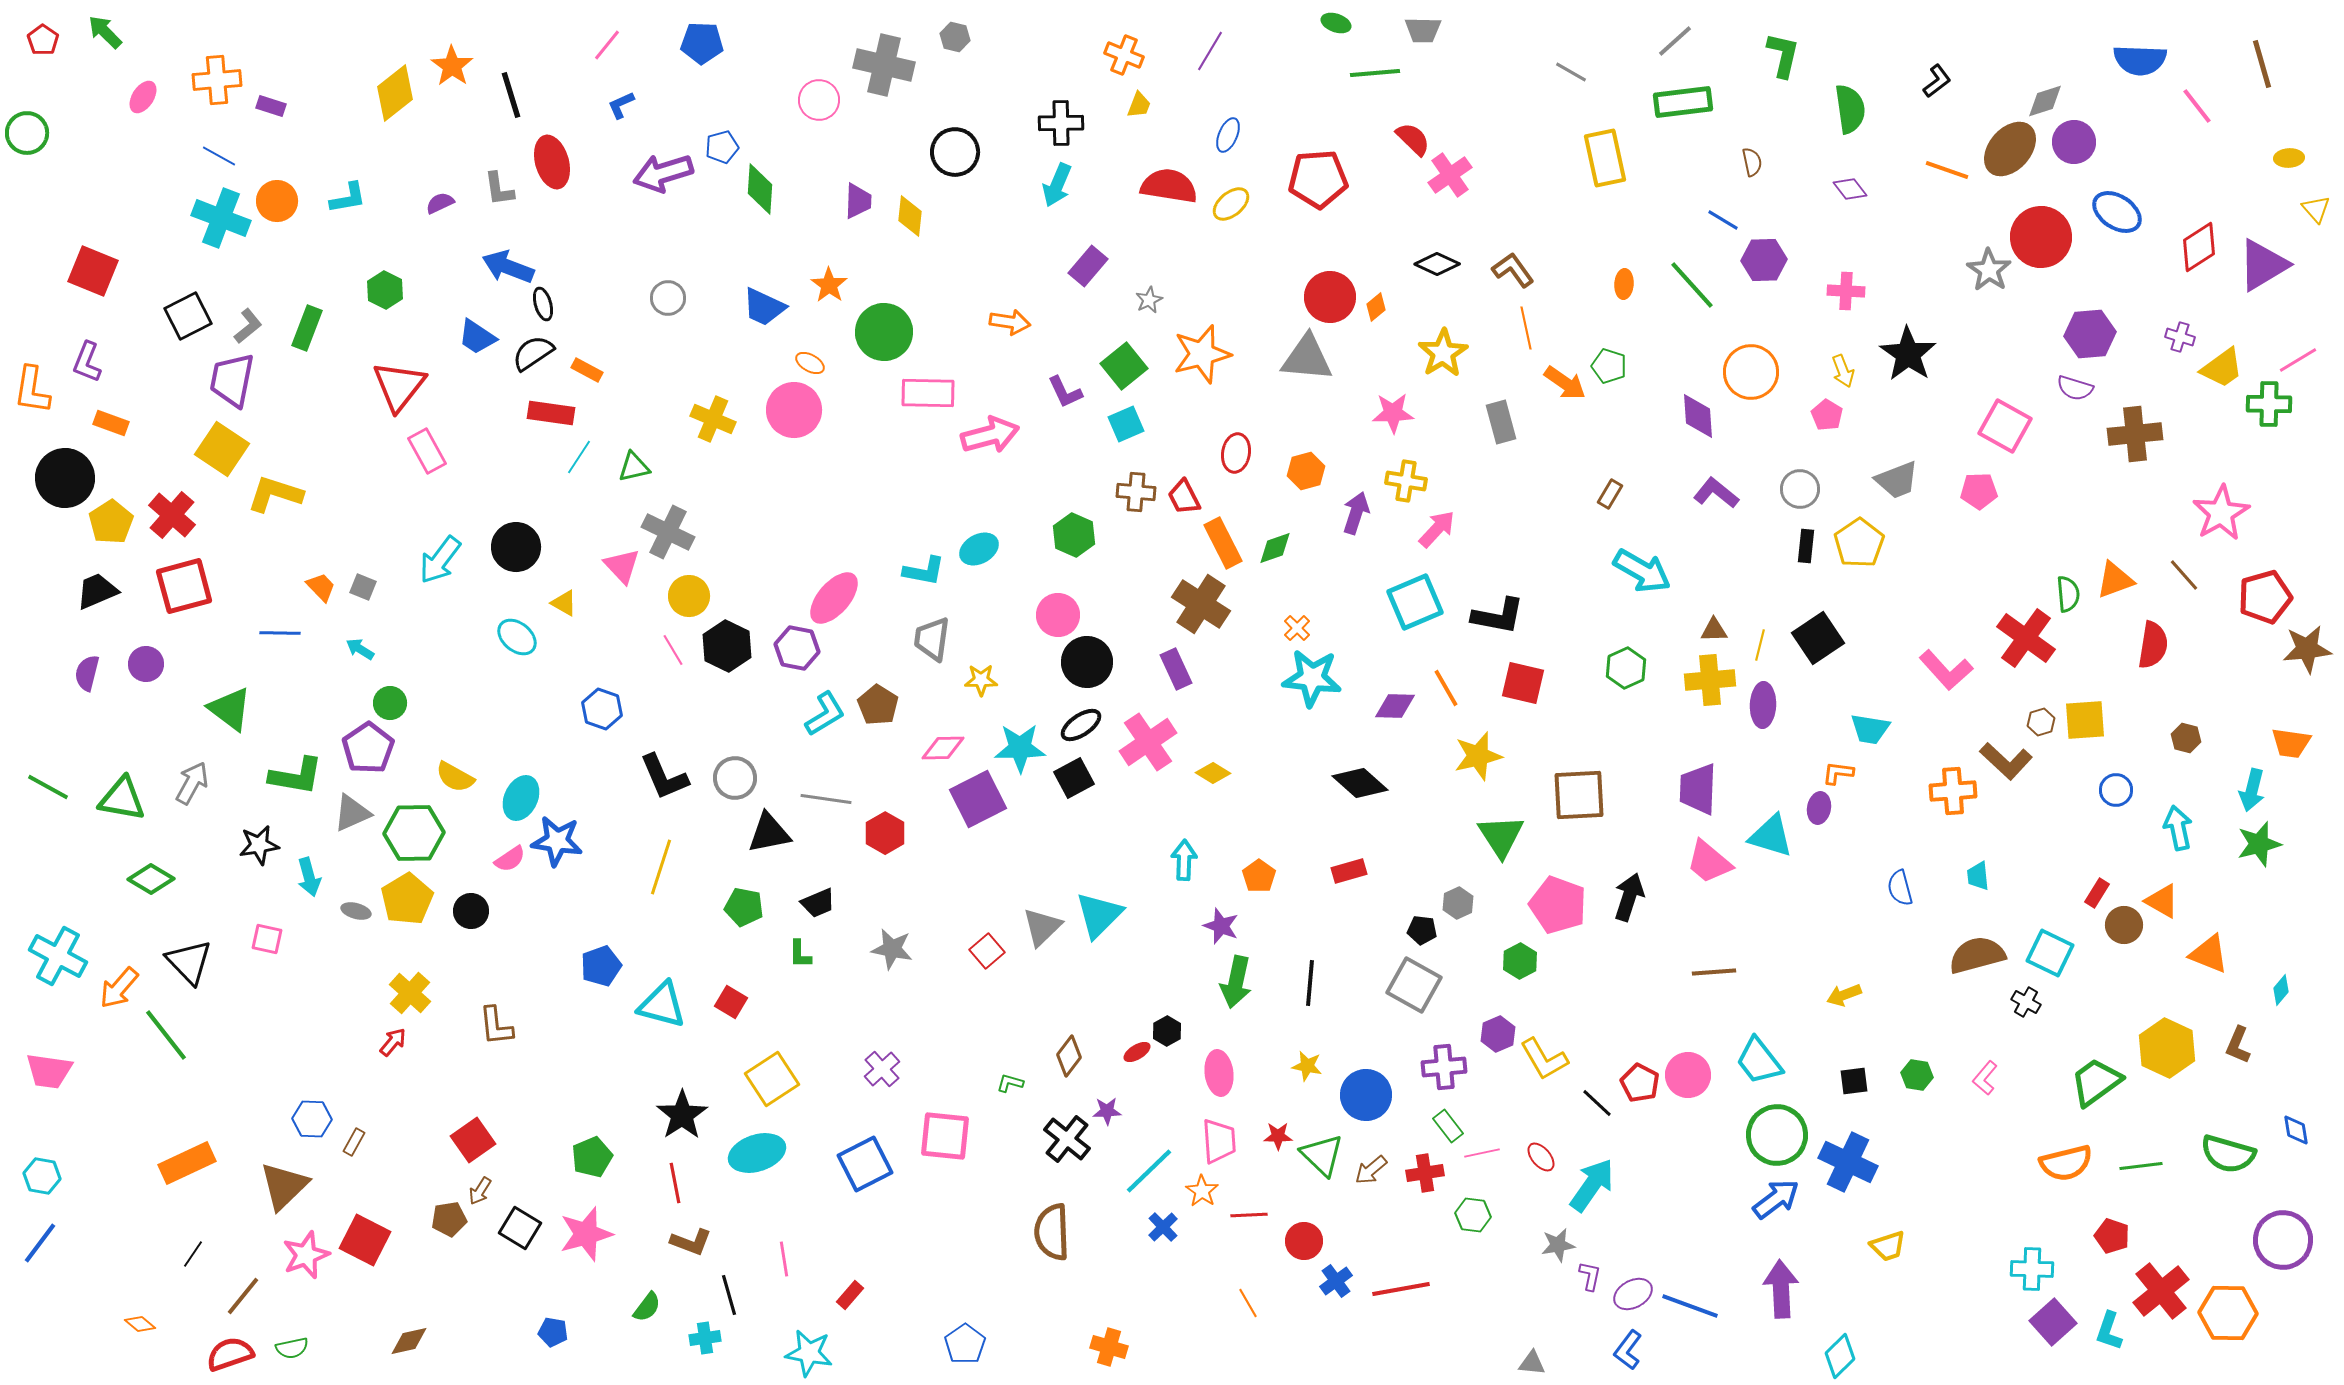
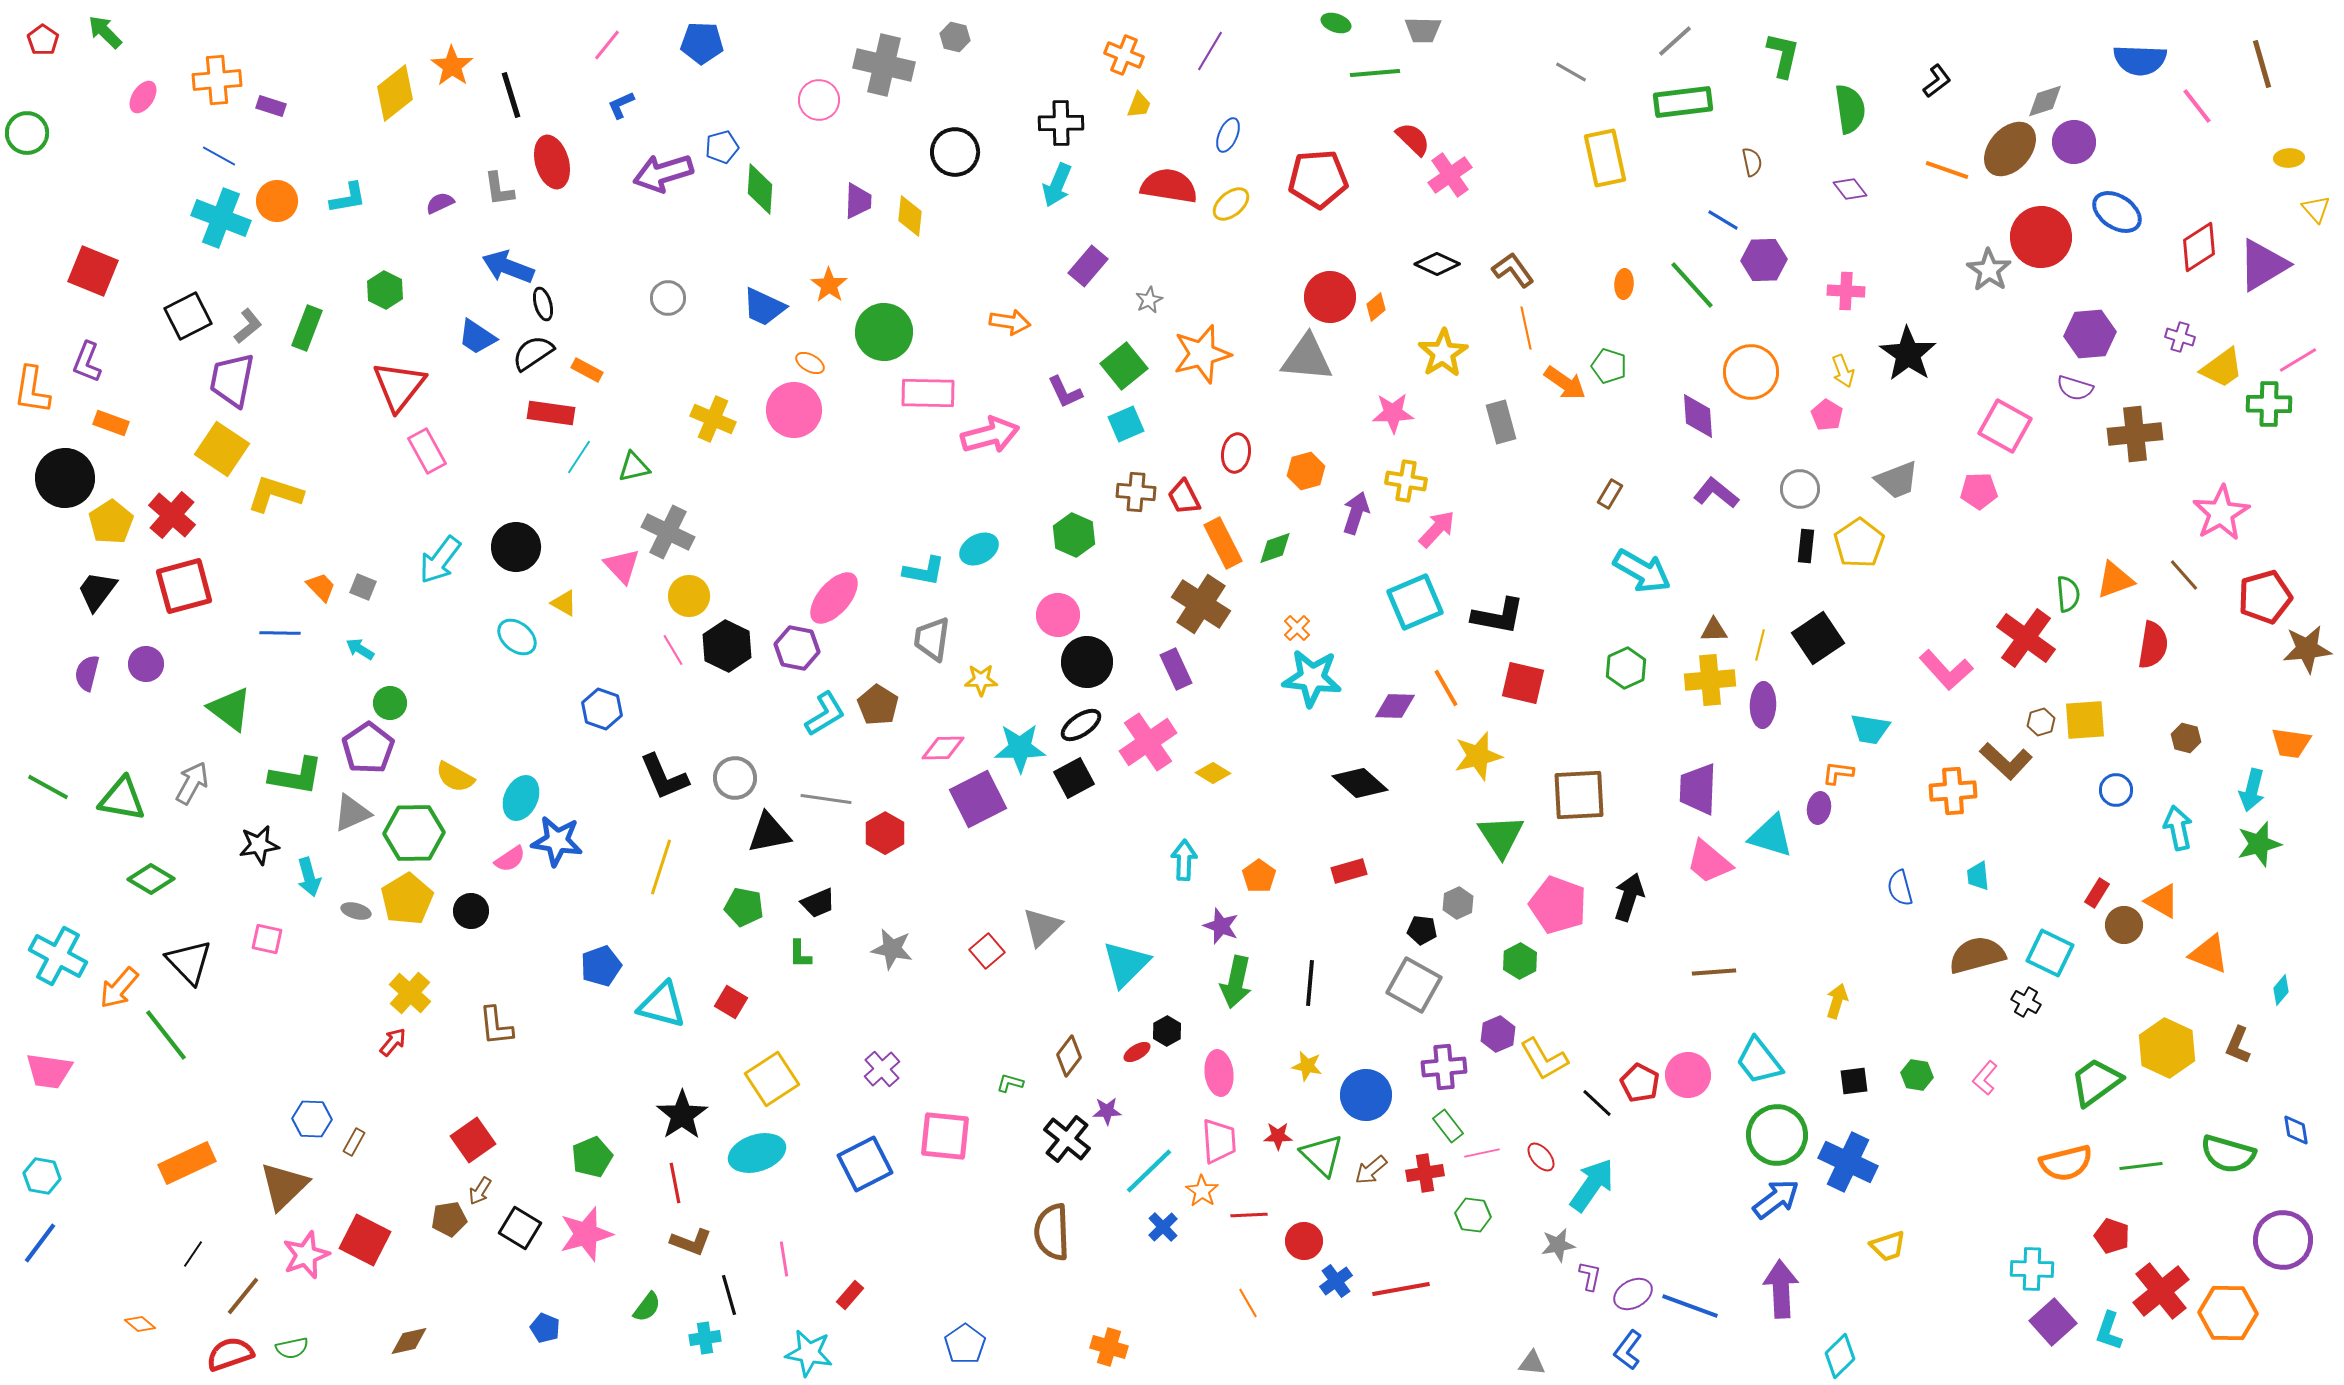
black trapezoid at (97, 591): rotated 30 degrees counterclockwise
cyan triangle at (1099, 915): moved 27 px right, 49 px down
yellow arrow at (1844, 995): moved 7 px left, 6 px down; rotated 128 degrees clockwise
blue pentagon at (553, 1332): moved 8 px left, 4 px up; rotated 12 degrees clockwise
